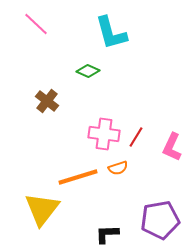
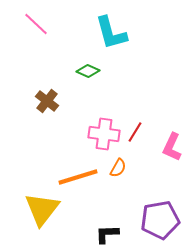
red line: moved 1 px left, 5 px up
orange semicircle: rotated 42 degrees counterclockwise
